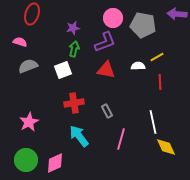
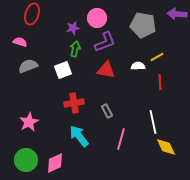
pink circle: moved 16 px left
green arrow: moved 1 px right
